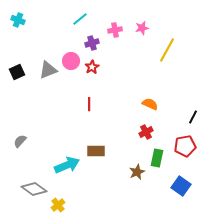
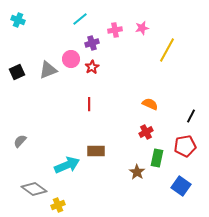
pink circle: moved 2 px up
black line: moved 2 px left, 1 px up
brown star: rotated 14 degrees counterclockwise
yellow cross: rotated 16 degrees clockwise
